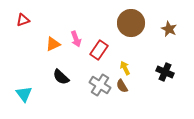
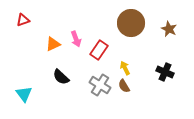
brown semicircle: moved 2 px right
